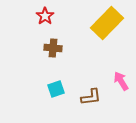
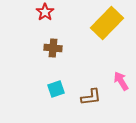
red star: moved 4 px up
